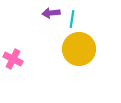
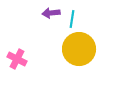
pink cross: moved 4 px right
